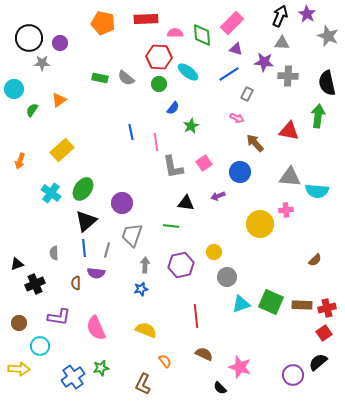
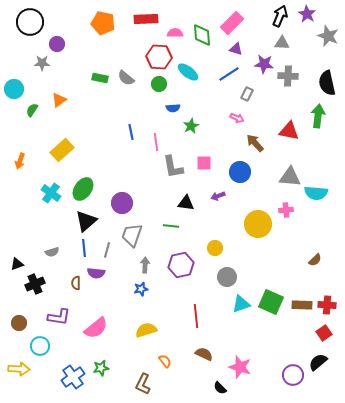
black circle at (29, 38): moved 1 px right, 16 px up
purple circle at (60, 43): moved 3 px left, 1 px down
purple star at (264, 62): moved 2 px down
blue semicircle at (173, 108): rotated 48 degrees clockwise
pink square at (204, 163): rotated 35 degrees clockwise
cyan semicircle at (317, 191): moved 1 px left, 2 px down
yellow circle at (260, 224): moved 2 px left
yellow circle at (214, 252): moved 1 px right, 4 px up
gray semicircle at (54, 253): moved 2 px left, 1 px up; rotated 104 degrees counterclockwise
red cross at (327, 308): moved 3 px up; rotated 18 degrees clockwise
pink semicircle at (96, 328): rotated 105 degrees counterclockwise
yellow semicircle at (146, 330): rotated 40 degrees counterclockwise
